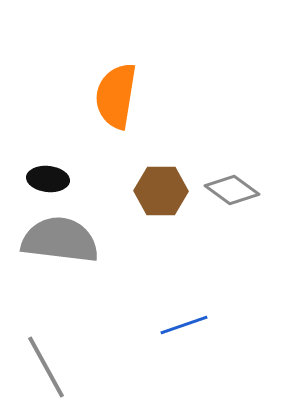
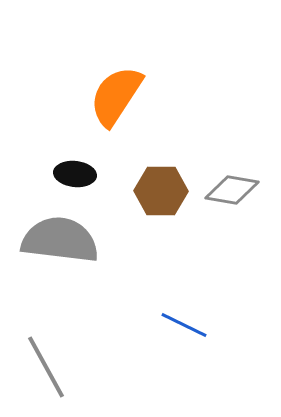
orange semicircle: rotated 24 degrees clockwise
black ellipse: moved 27 px right, 5 px up
gray diamond: rotated 26 degrees counterclockwise
blue line: rotated 45 degrees clockwise
